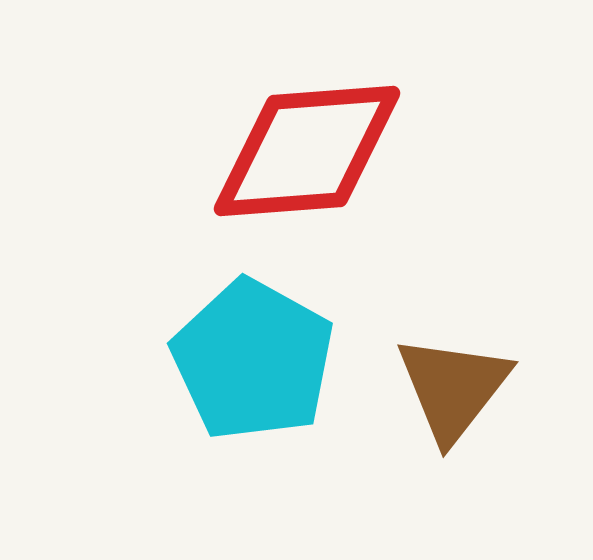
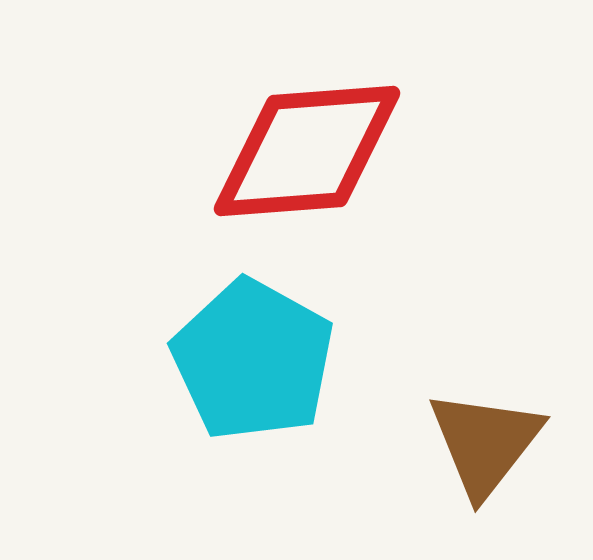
brown triangle: moved 32 px right, 55 px down
